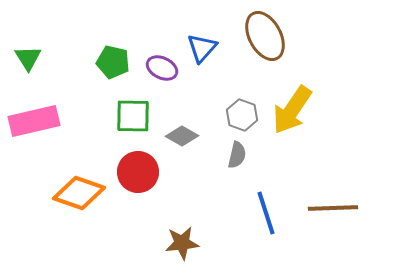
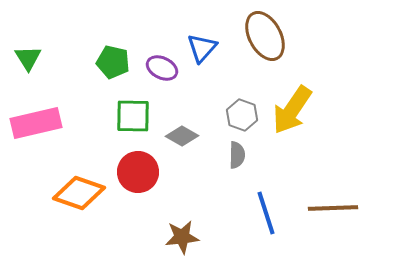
pink rectangle: moved 2 px right, 2 px down
gray semicircle: rotated 12 degrees counterclockwise
brown star: moved 6 px up
